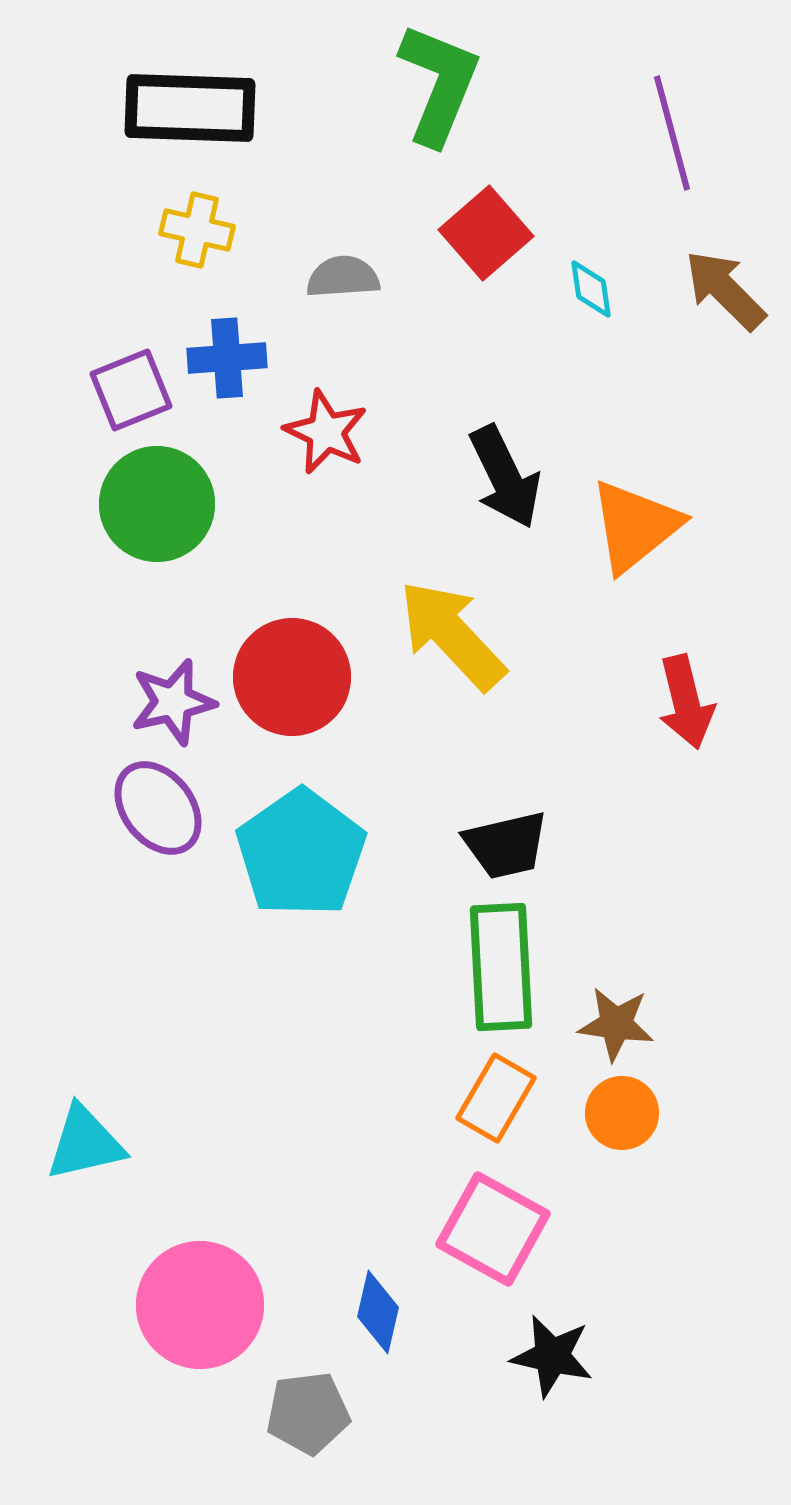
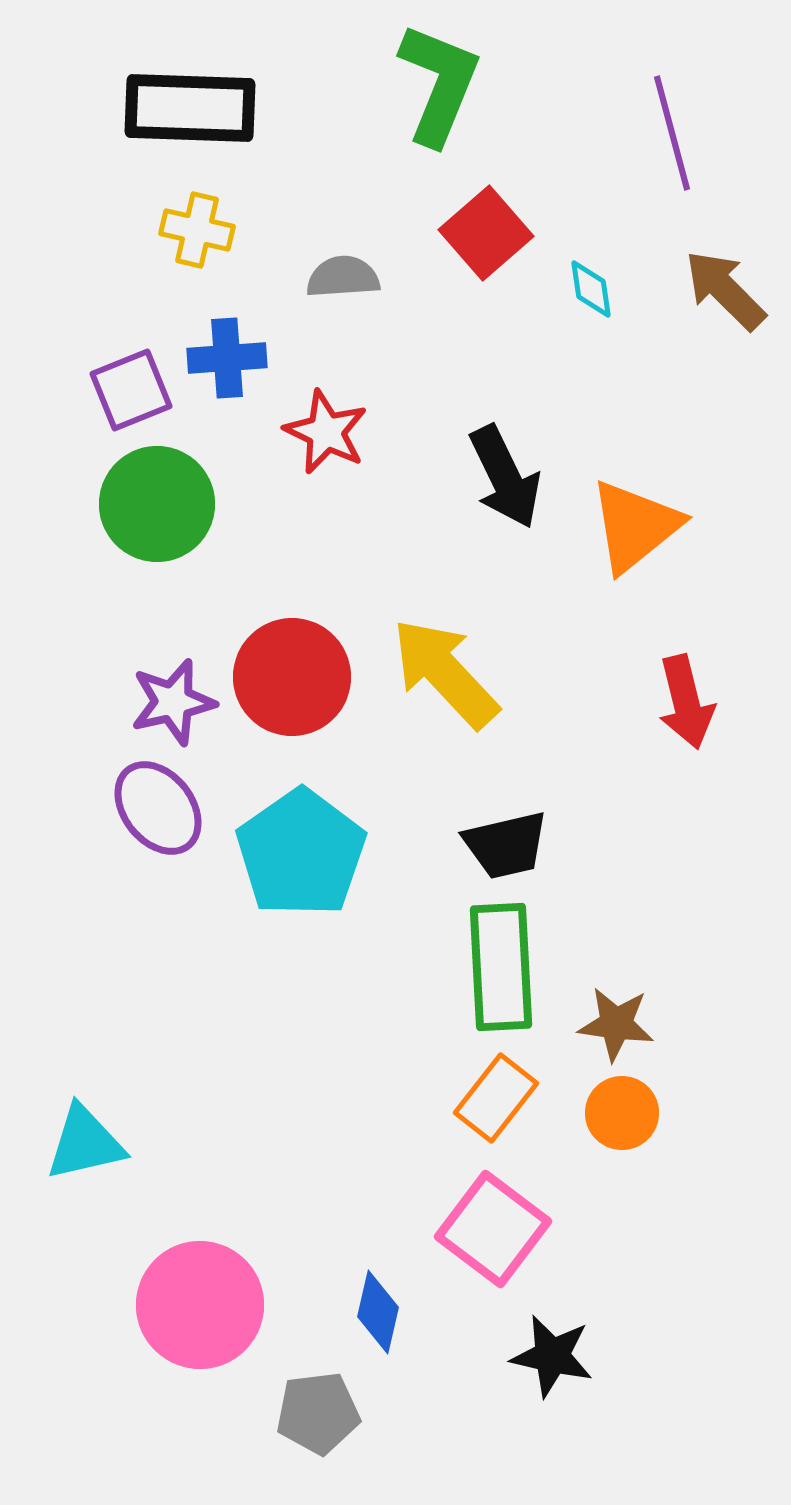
yellow arrow: moved 7 px left, 38 px down
orange rectangle: rotated 8 degrees clockwise
pink square: rotated 8 degrees clockwise
gray pentagon: moved 10 px right
